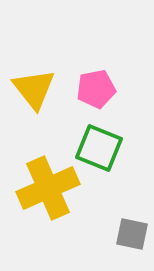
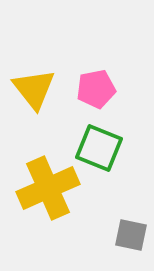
gray square: moved 1 px left, 1 px down
